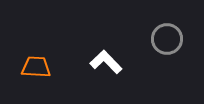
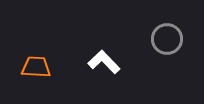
white L-shape: moved 2 px left
